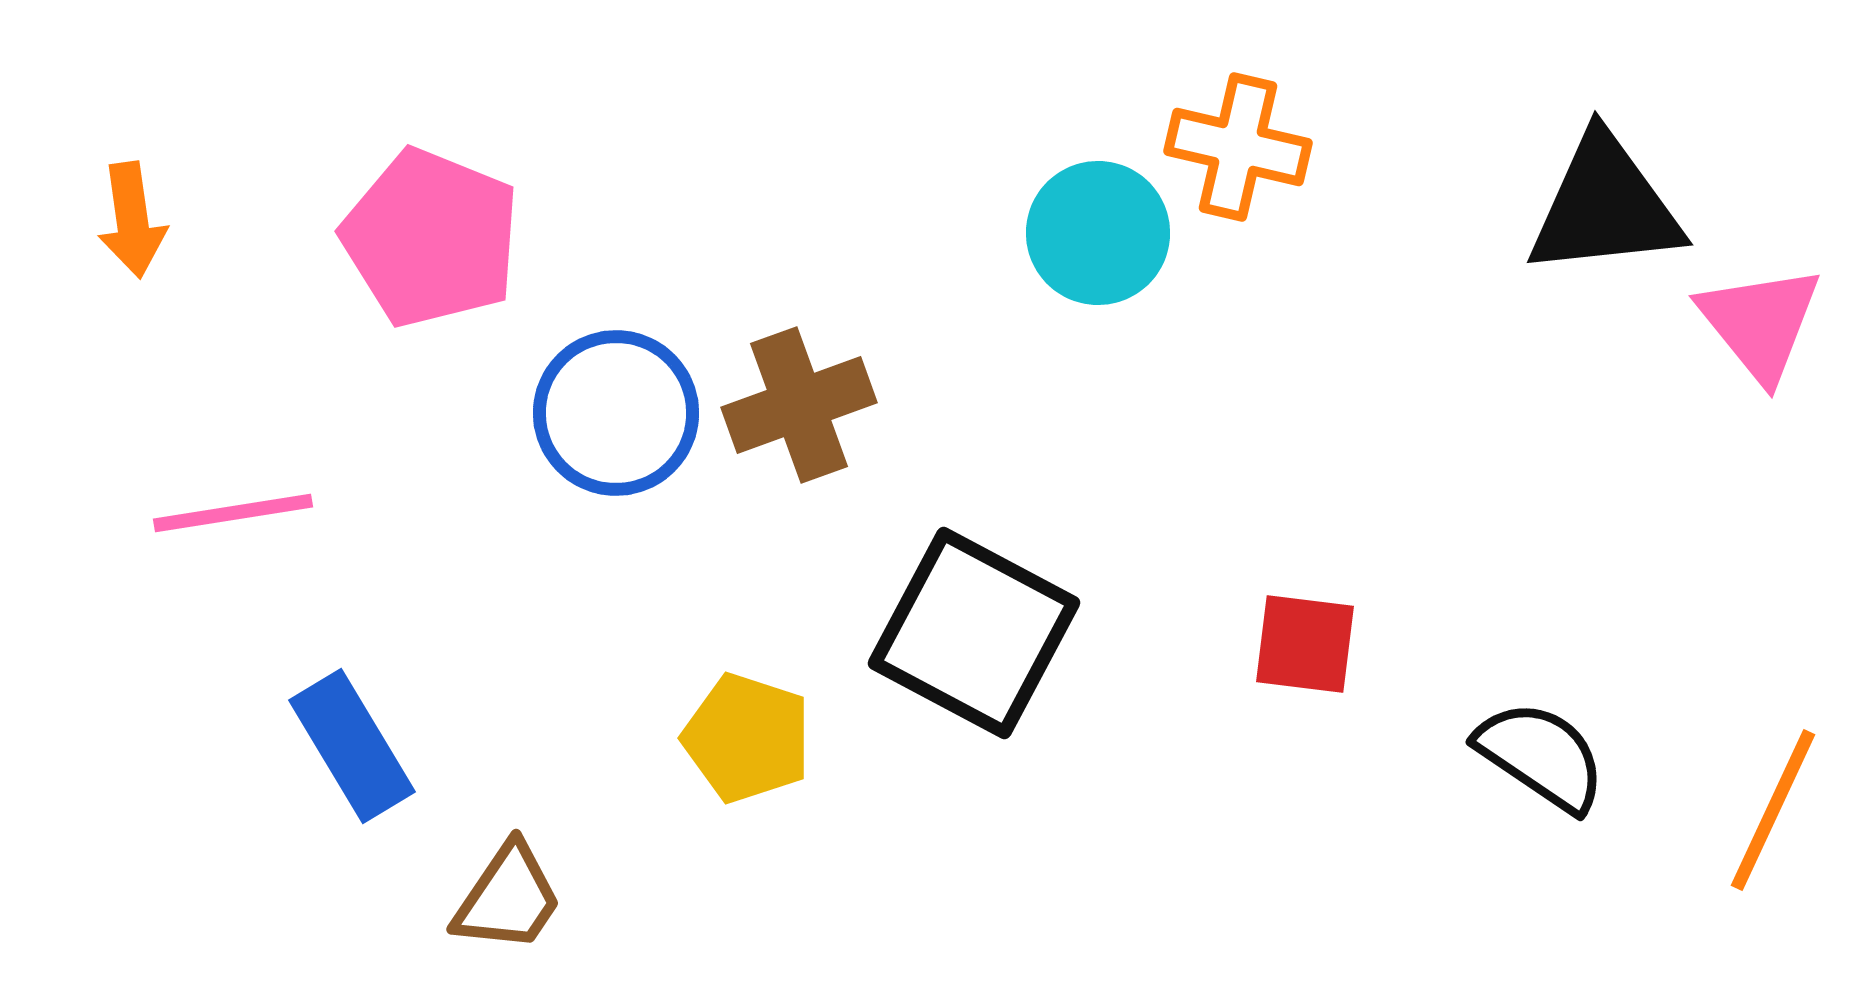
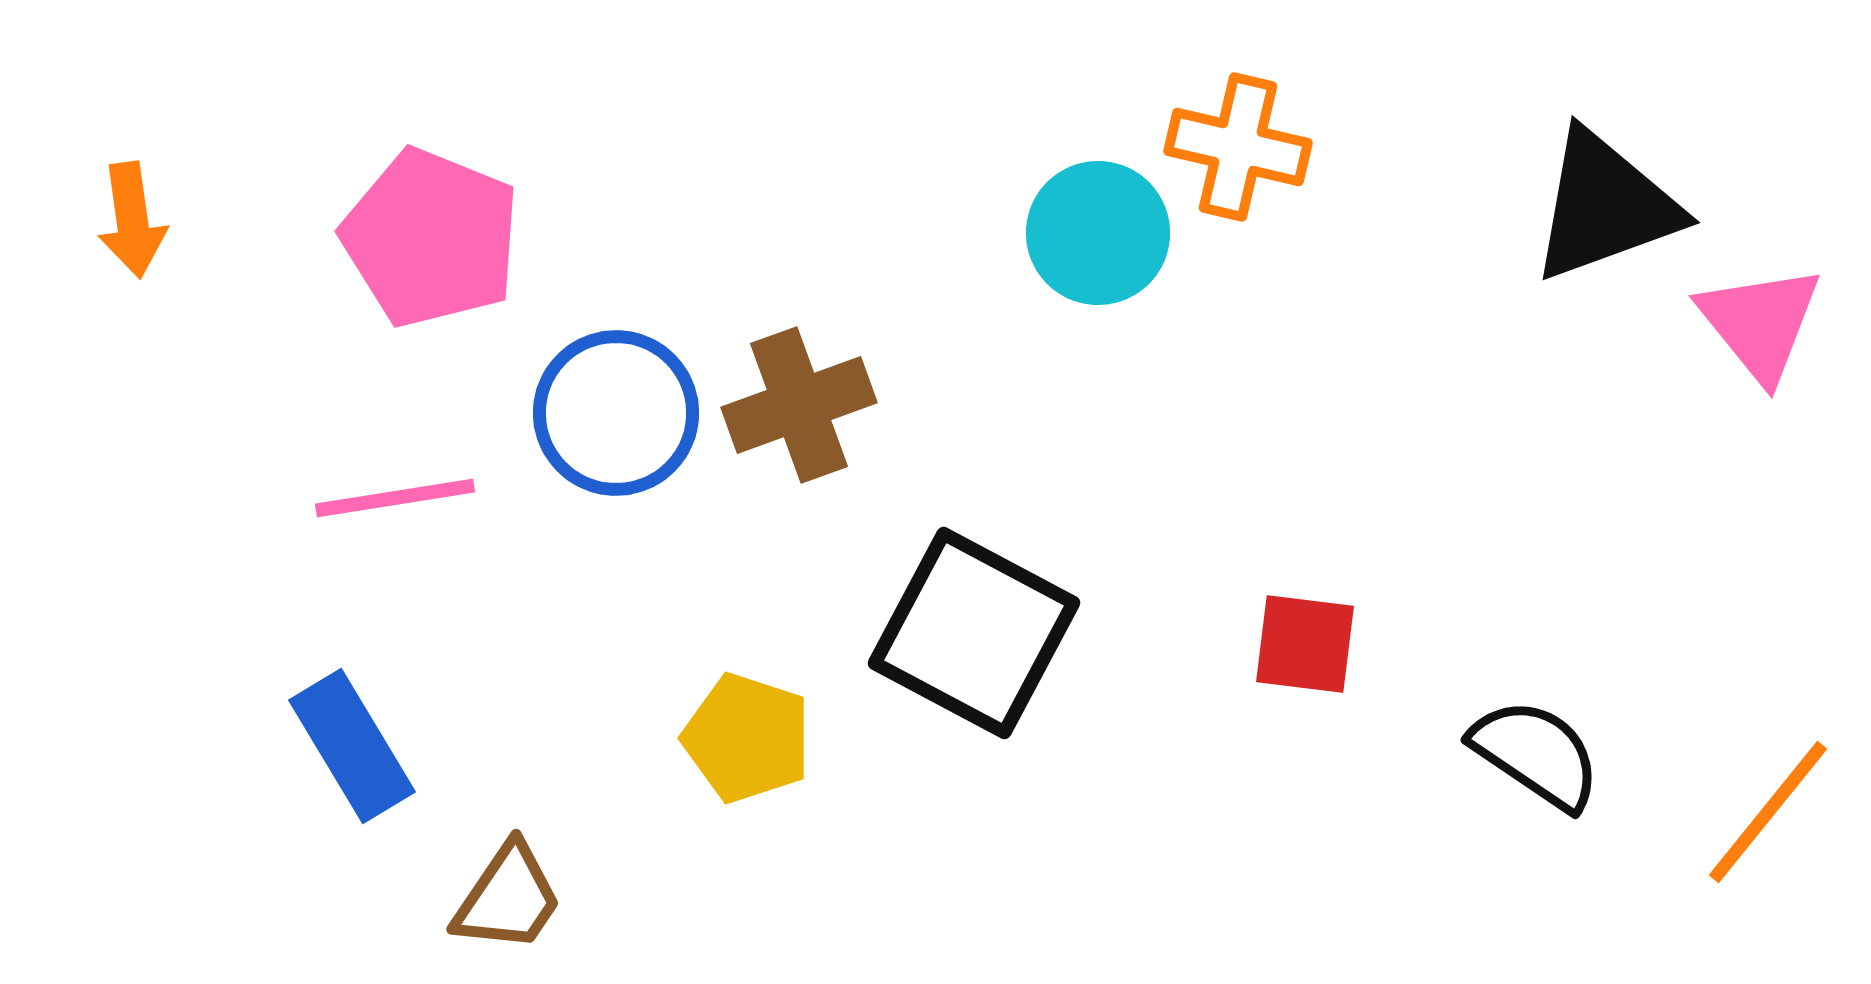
black triangle: rotated 14 degrees counterclockwise
pink line: moved 162 px right, 15 px up
black semicircle: moved 5 px left, 2 px up
orange line: moved 5 px left, 2 px down; rotated 14 degrees clockwise
